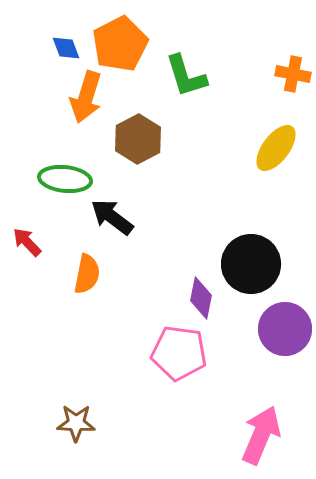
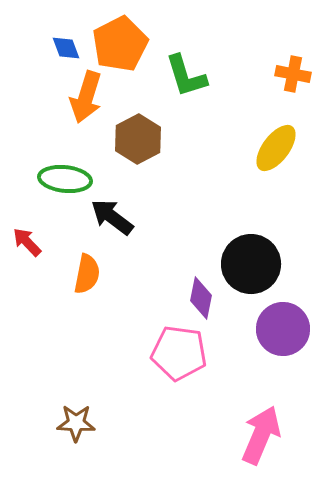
purple circle: moved 2 px left
